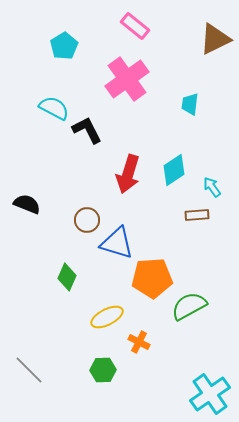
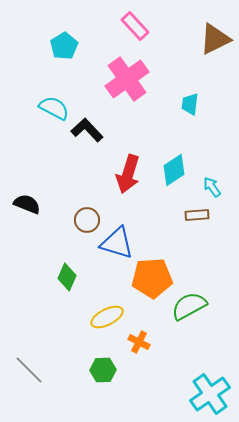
pink rectangle: rotated 8 degrees clockwise
black L-shape: rotated 16 degrees counterclockwise
